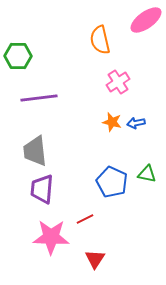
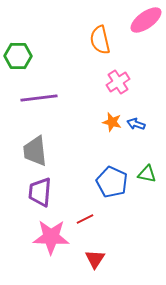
blue arrow: moved 1 px down; rotated 30 degrees clockwise
purple trapezoid: moved 2 px left, 3 px down
